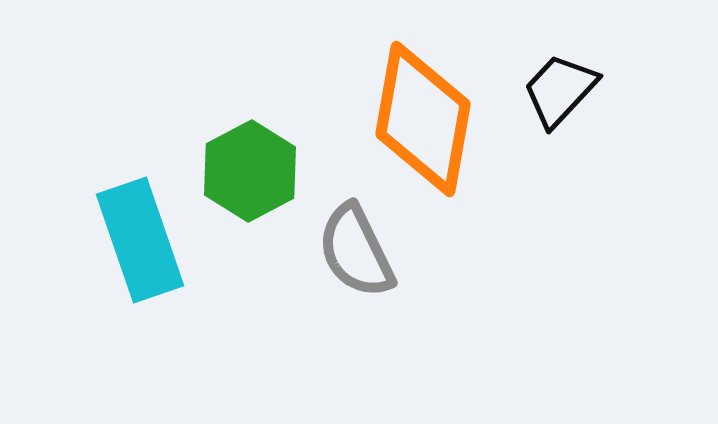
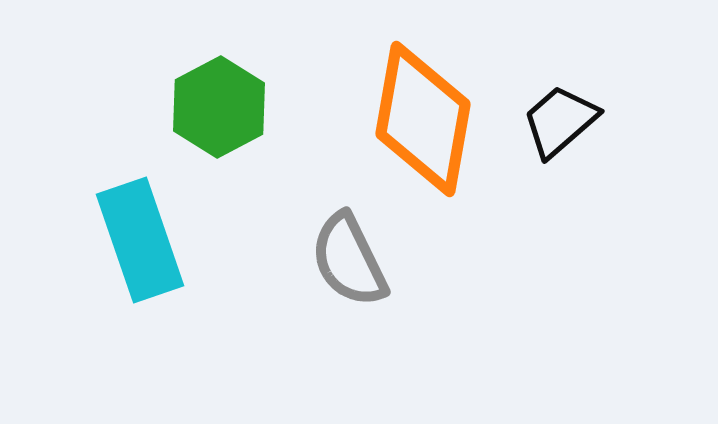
black trapezoid: moved 31 px down; rotated 6 degrees clockwise
green hexagon: moved 31 px left, 64 px up
gray semicircle: moved 7 px left, 9 px down
